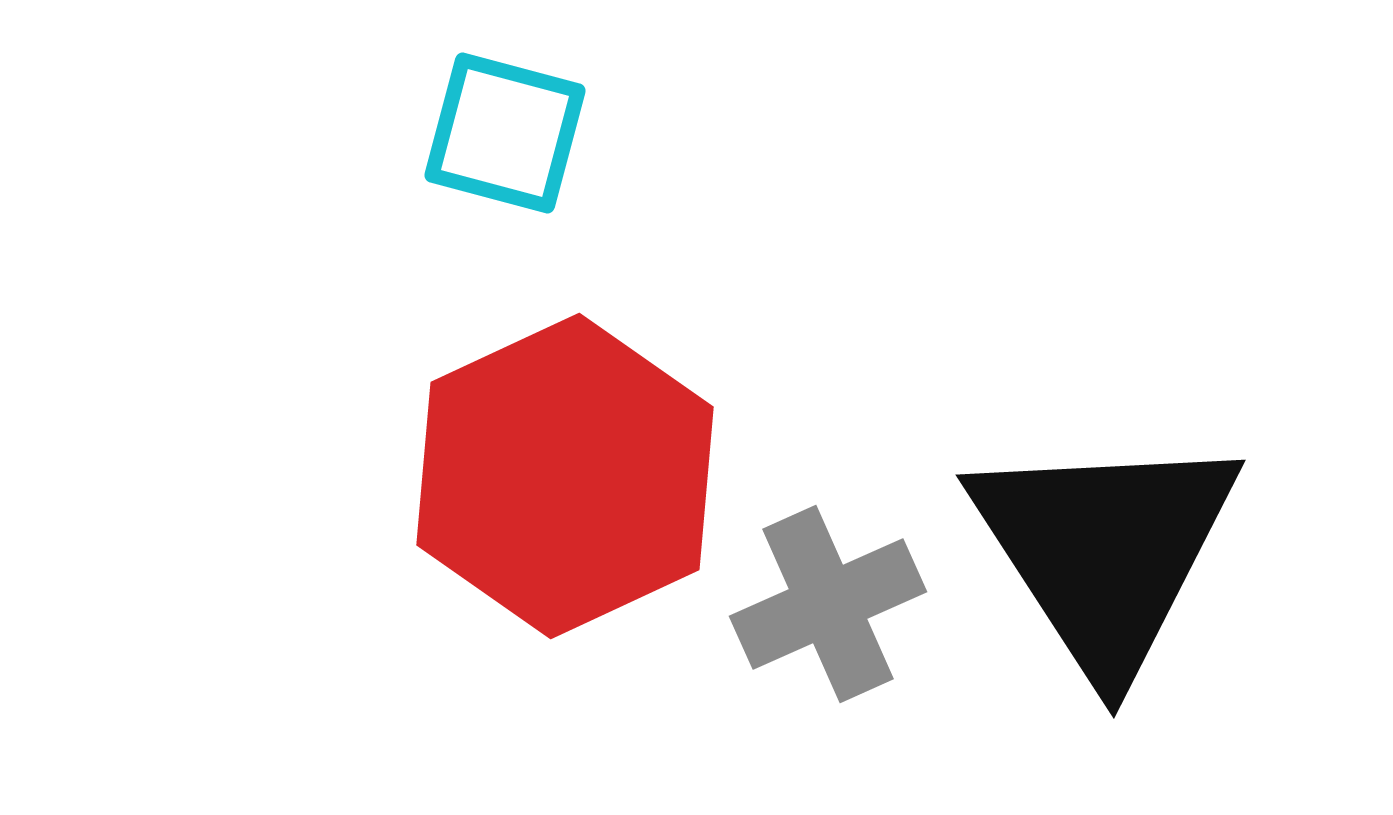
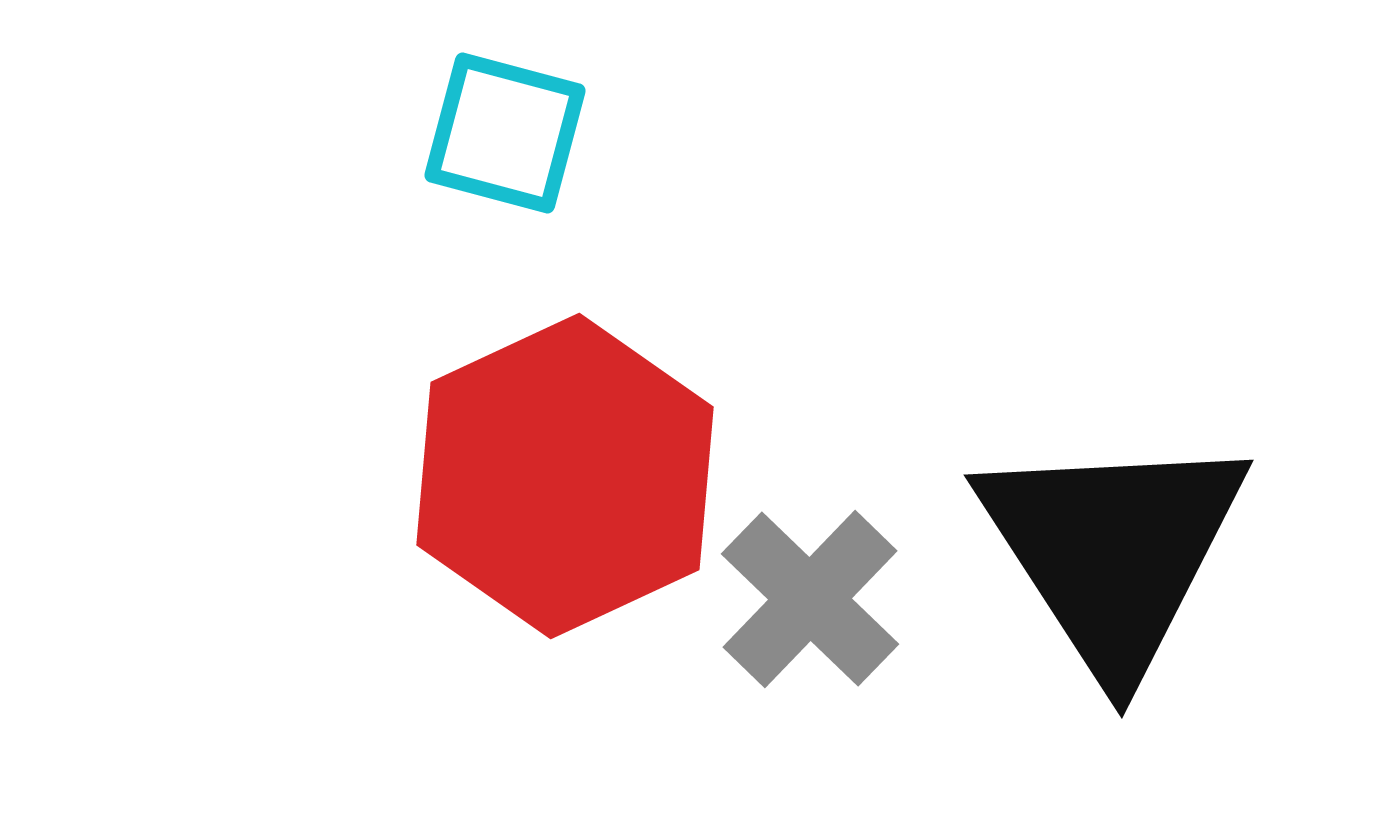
black triangle: moved 8 px right
gray cross: moved 18 px left, 5 px up; rotated 22 degrees counterclockwise
